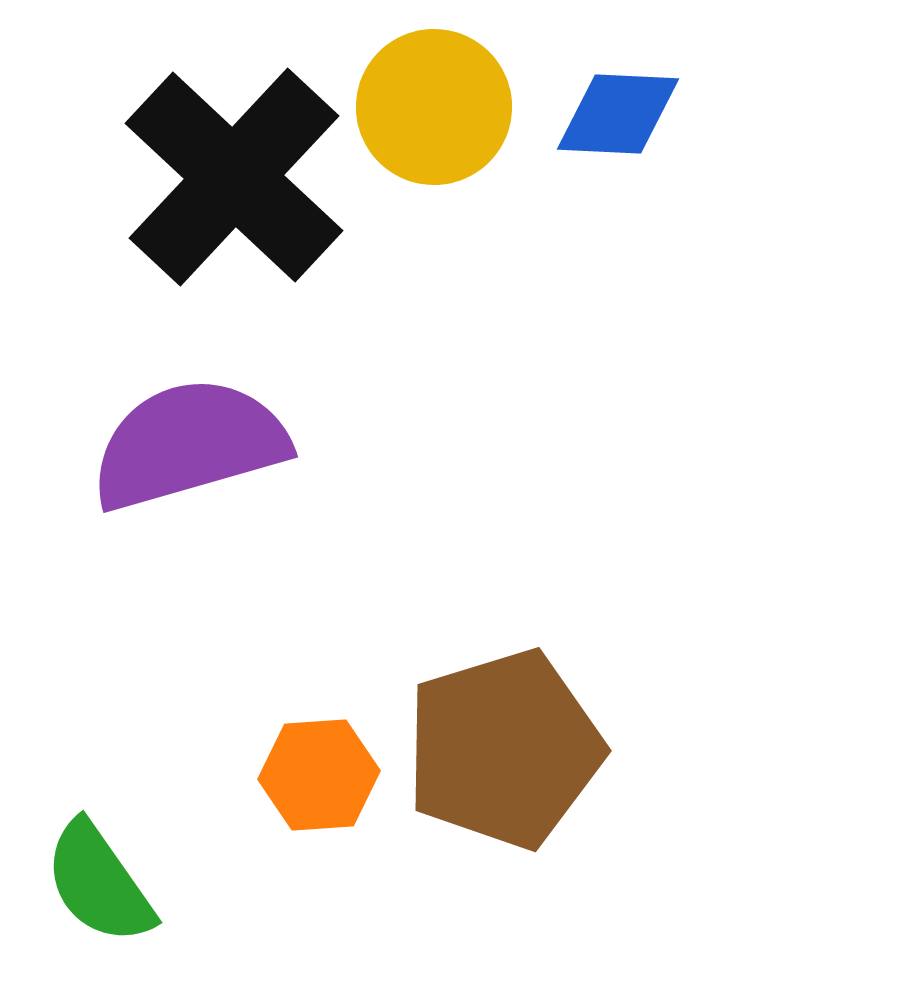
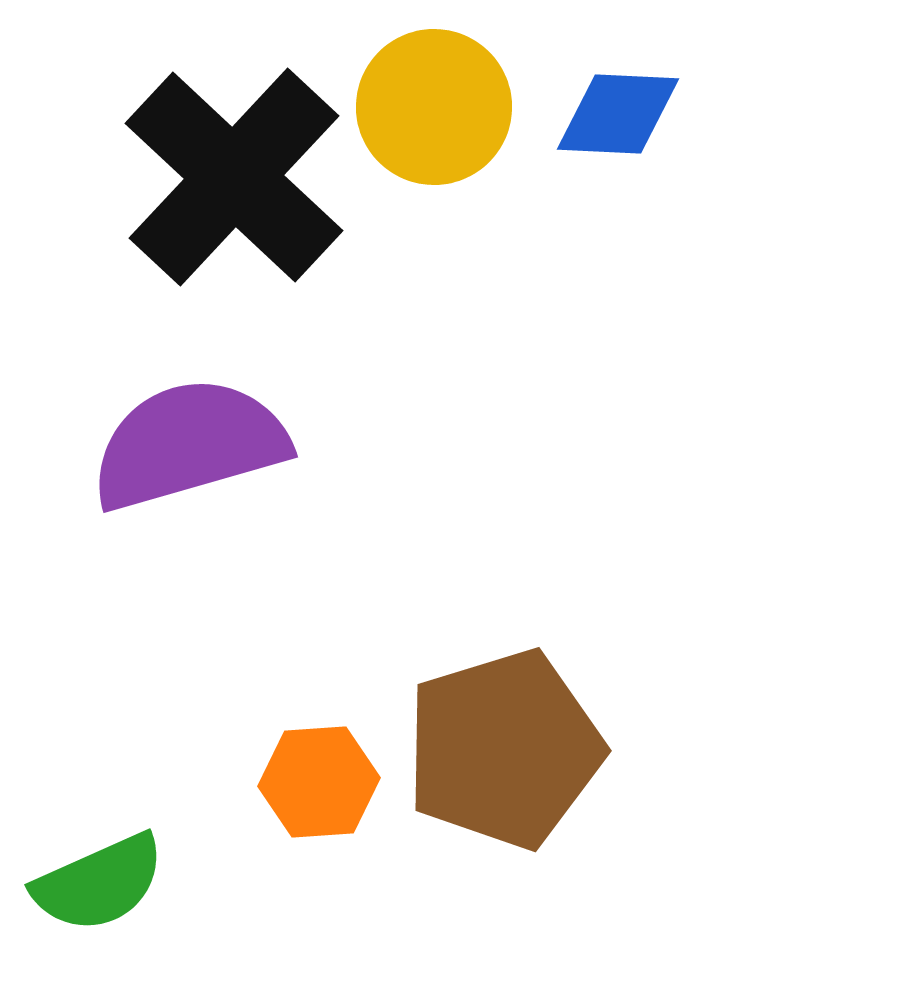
orange hexagon: moved 7 px down
green semicircle: rotated 79 degrees counterclockwise
